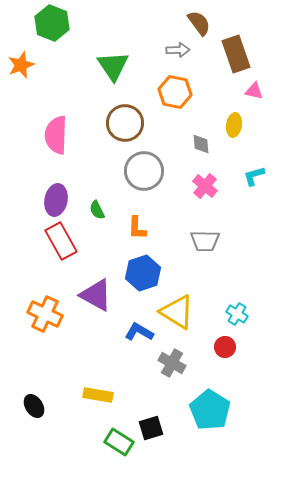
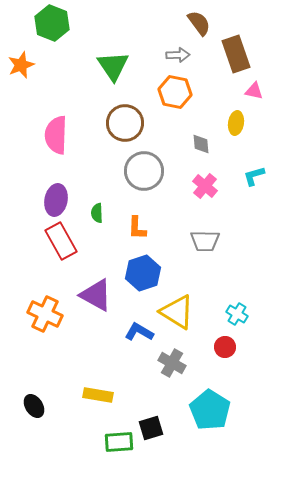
gray arrow: moved 5 px down
yellow ellipse: moved 2 px right, 2 px up
green semicircle: moved 3 px down; rotated 24 degrees clockwise
green rectangle: rotated 36 degrees counterclockwise
